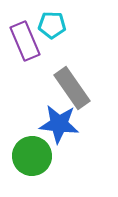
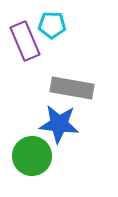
gray rectangle: rotated 45 degrees counterclockwise
